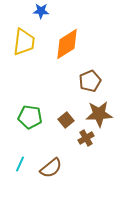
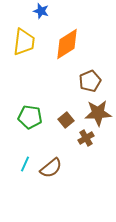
blue star: rotated 14 degrees clockwise
brown star: moved 1 px left, 1 px up
cyan line: moved 5 px right
